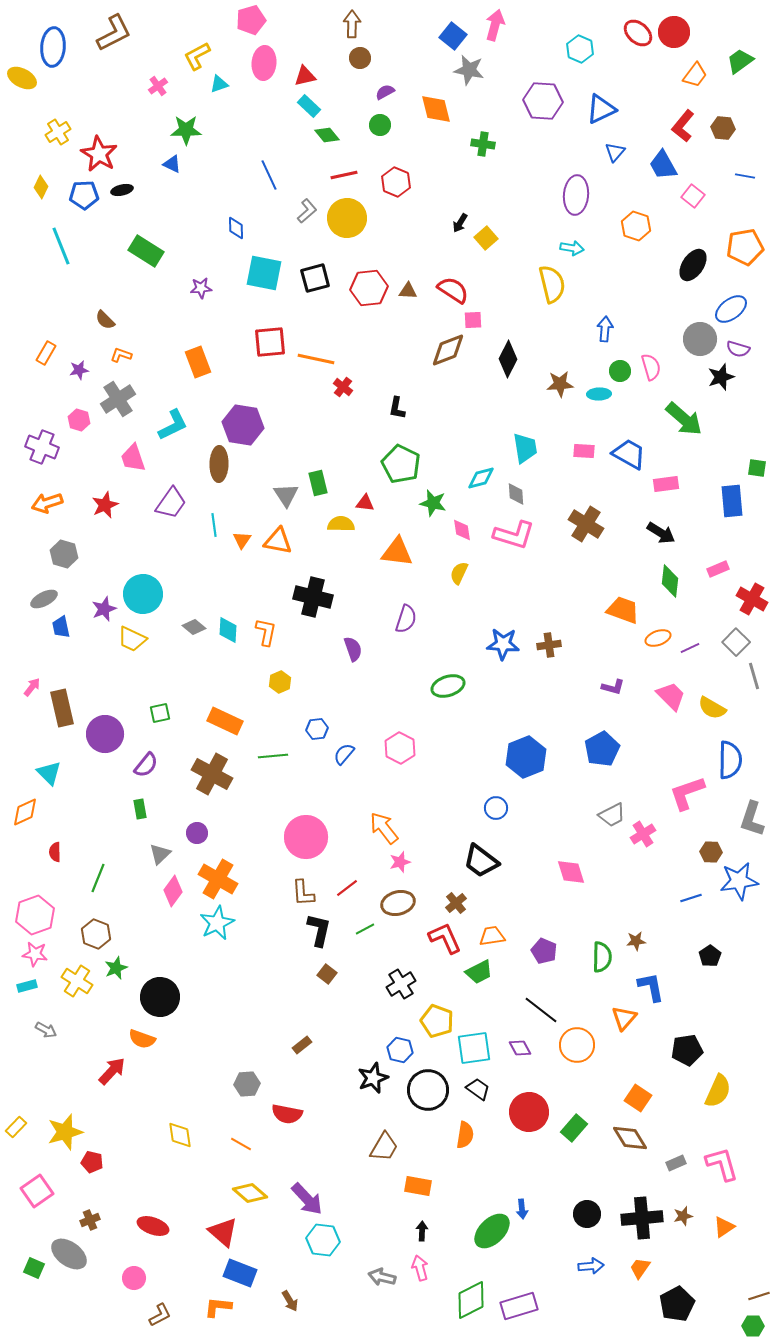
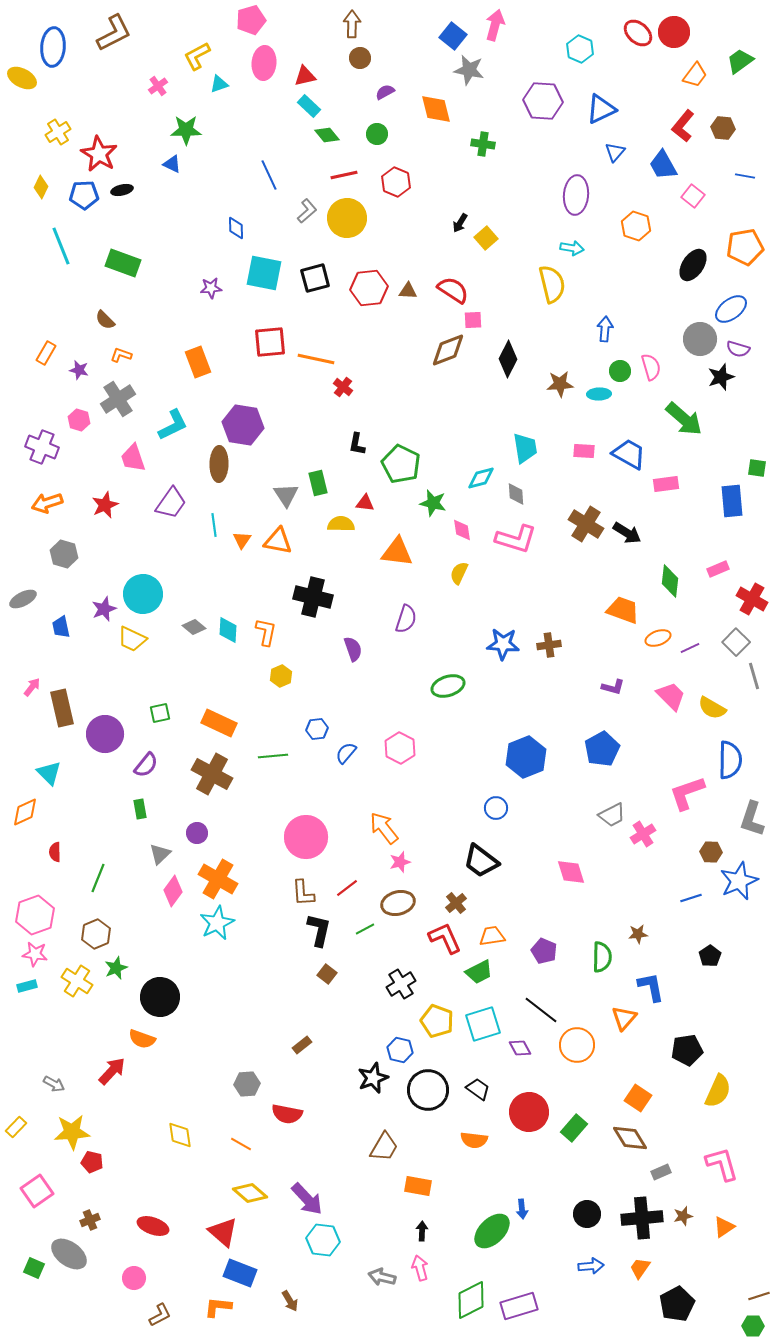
green circle at (380, 125): moved 3 px left, 9 px down
green rectangle at (146, 251): moved 23 px left, 12 px down; rotated 12 degrees counterclockwise
purple star at (201, 288): moved 10 px right
purple star at (79, 370): rotated 24 degrees clockwise
black L-shape at (397, 408): moved 40 px left, 36 px down
black arrow at (661, 533): moved 34 px left
pink L-shape at (514, 535): moved 2 px right, 4 px down
gray ellipse at (44, 599): moved 21 px left
yellow hexagon at (280, 682): moved 1 px right, 6 px up
orange rectangle at (225, 721): moved 6 px left, 2 px down
blue semicircle at (344, 754): moved 2 px right, 1 px up
blue star at (739, 881): rotated 15 degrees counterclockwise
brown hexagon at (96, 934): rotated 16 degrees clockwise
brown star at (636, 941): moved 2 px right, 7 px up
gray arrow at (46, 1030): moved 8 px right, 54 px down
cyan square at (474, 1048): moved 9 px right, 24 px up; rotated 9 degrees counterclockwise
yellow star at (65, 1132): moved 7 px right; rotated 12 degrees clockwise
orange semicircle at (465, 1135): moved 9 px right, 5 px down; rotated 88 degrees clockwise
gray rectangle at (676, 1163): moved 15 px left, 9 px down
